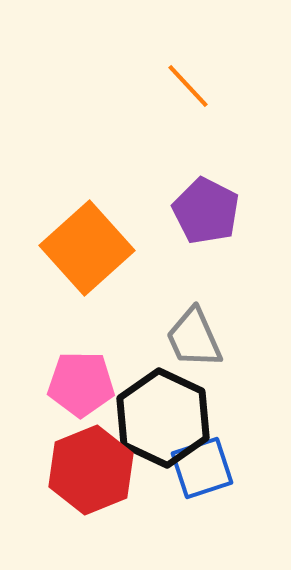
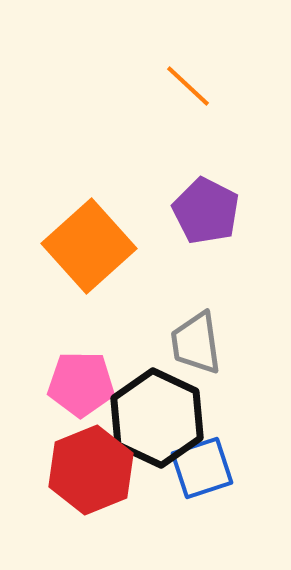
orange line: rotated 4 degrees counterclockwise
orange square: moved 2 px right, 2 px up
gray trapezoid: moved 2 px right, 5 px down; rotated 16 degrees clockwise
black hexagon: moved 6 px left
